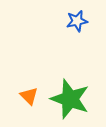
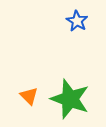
blue star: rotated 30 degrees counterclockwise
